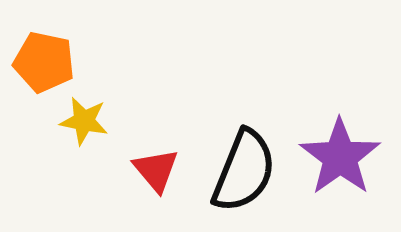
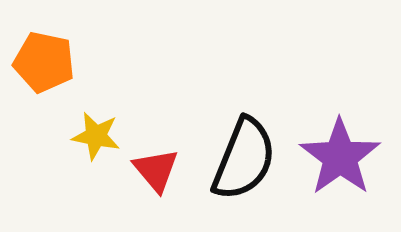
yellow star: moved 12 px right, 15 px down
black semicircle: moved 12 px up
